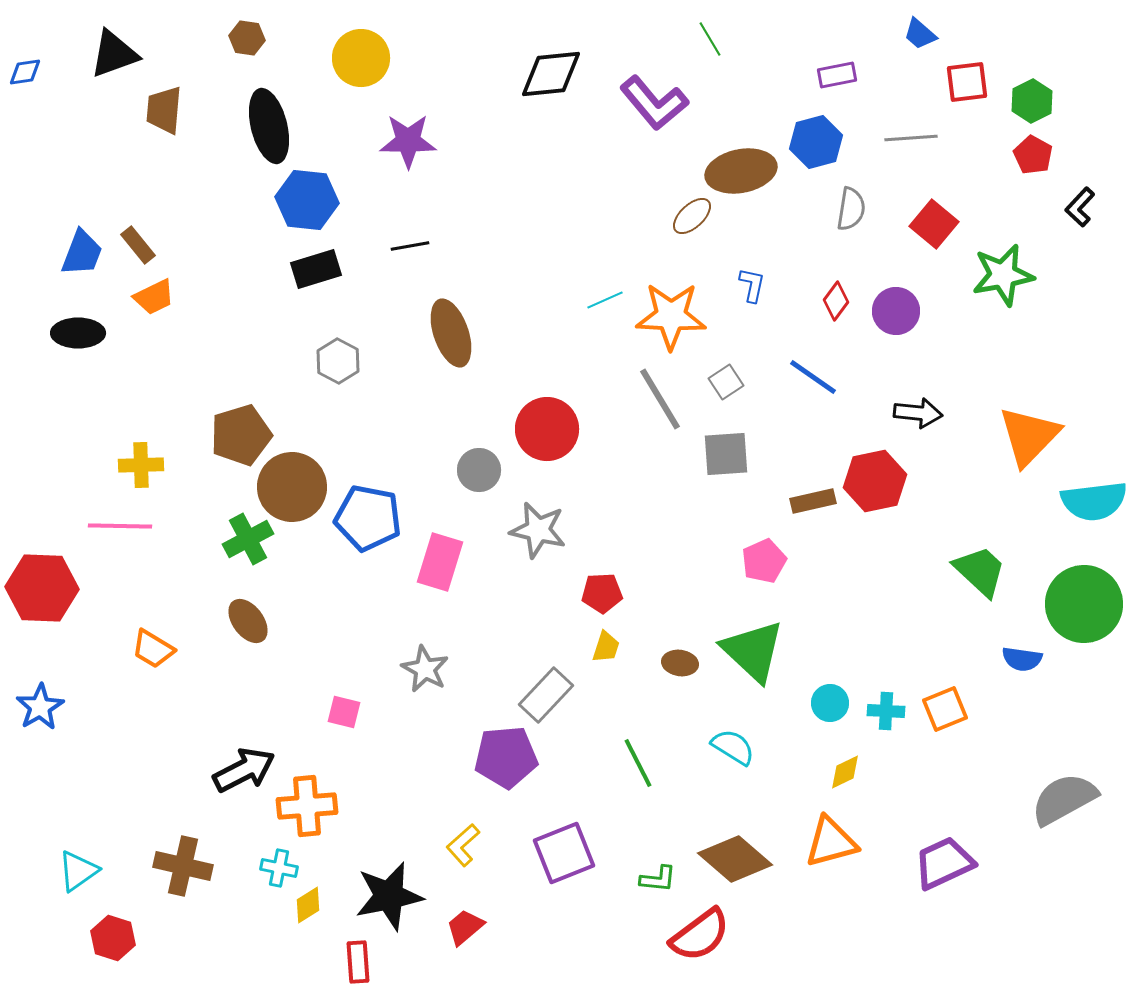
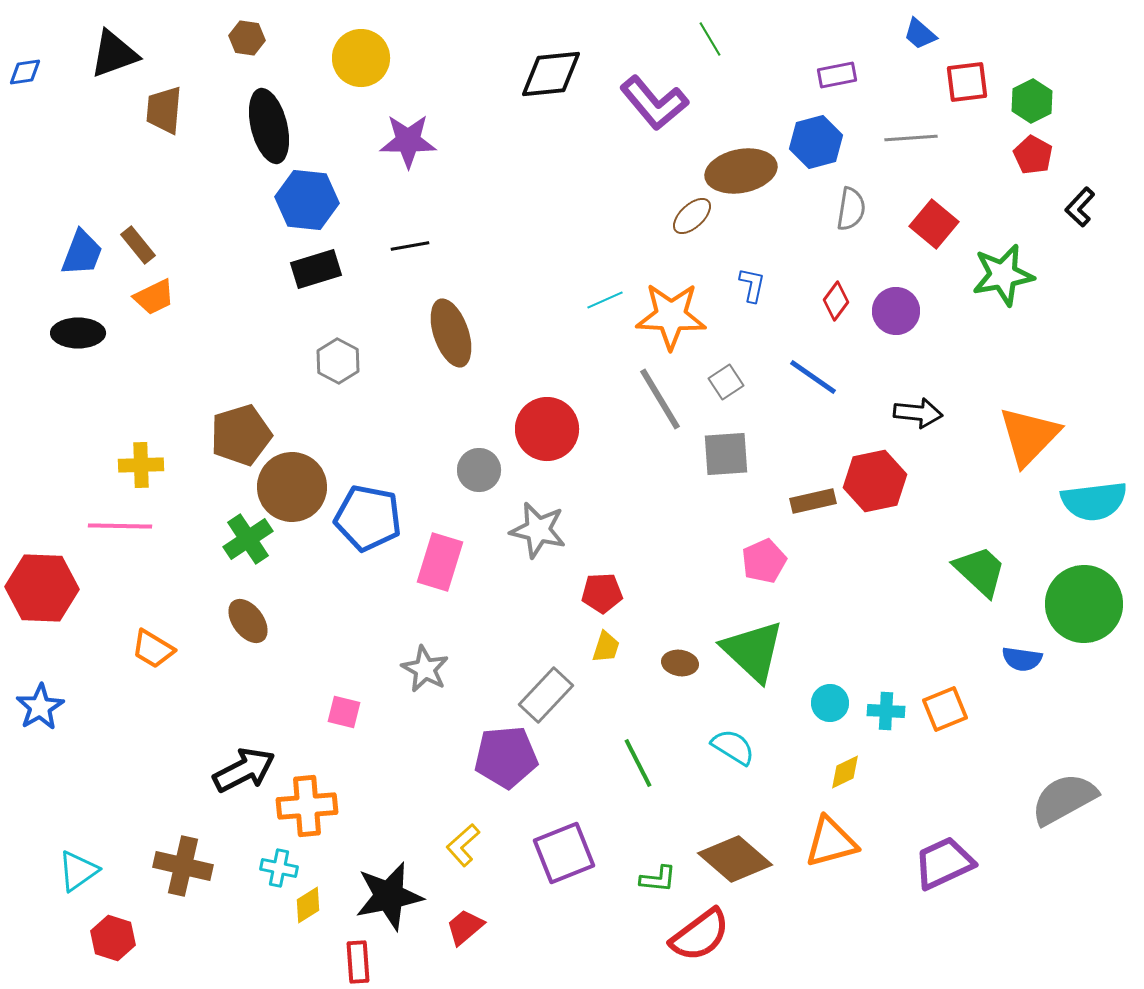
green cross at (248, 539): rotated 6 degrees counterclockwise
